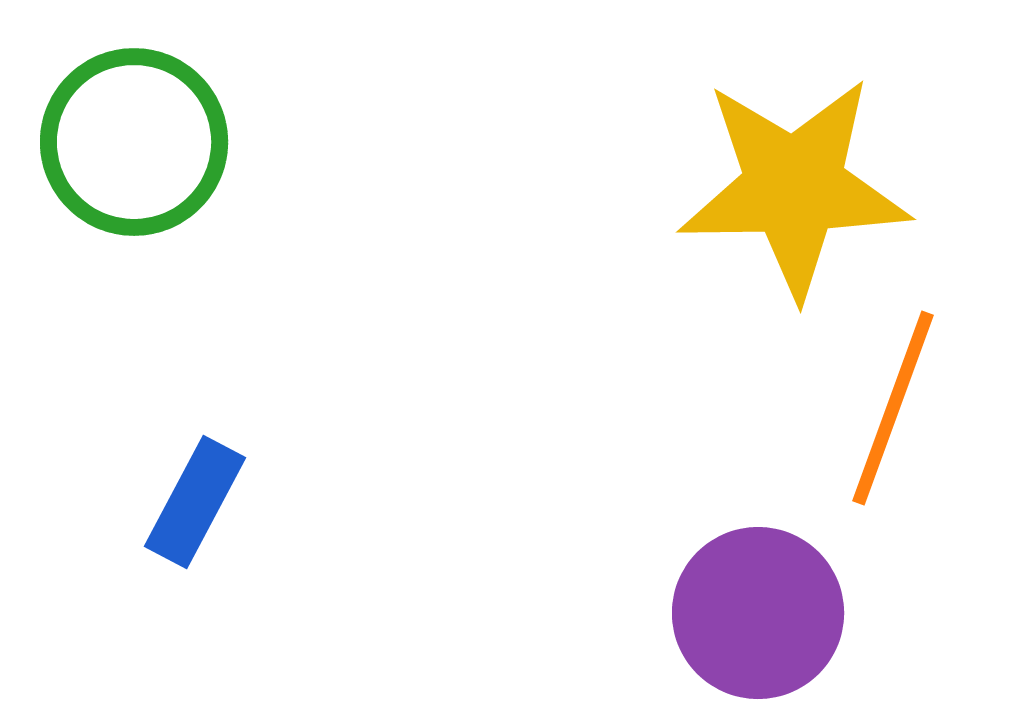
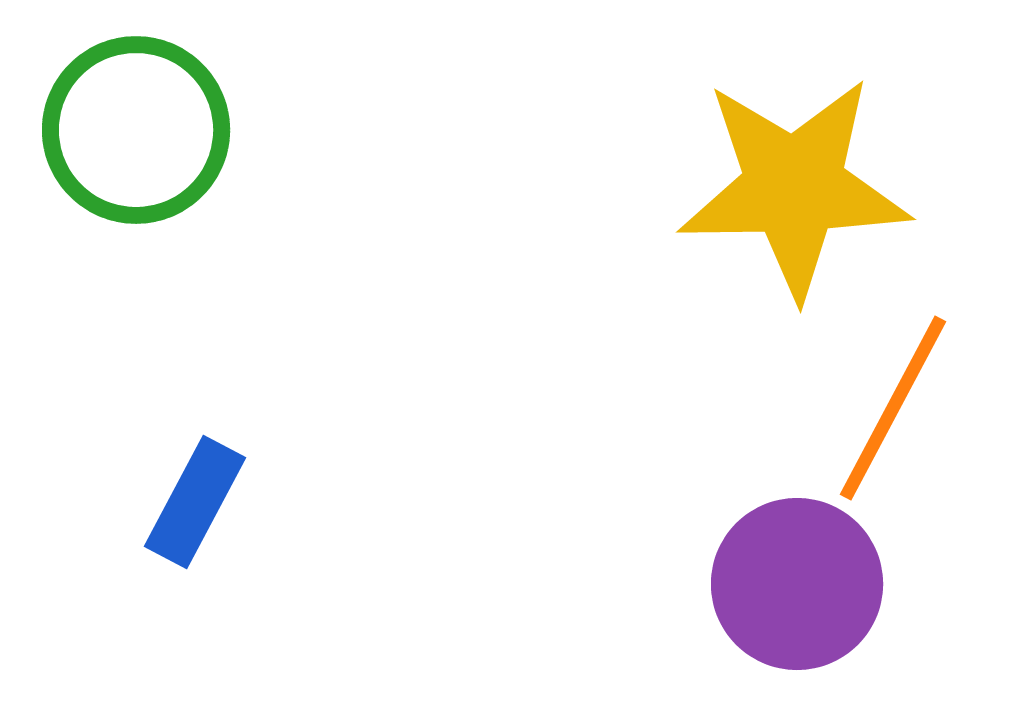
green circle: moved 2 px right, 12 px up
orange line: rotated 8 degrees clockwise
purple circle: moved 39 px right, 29 px up
